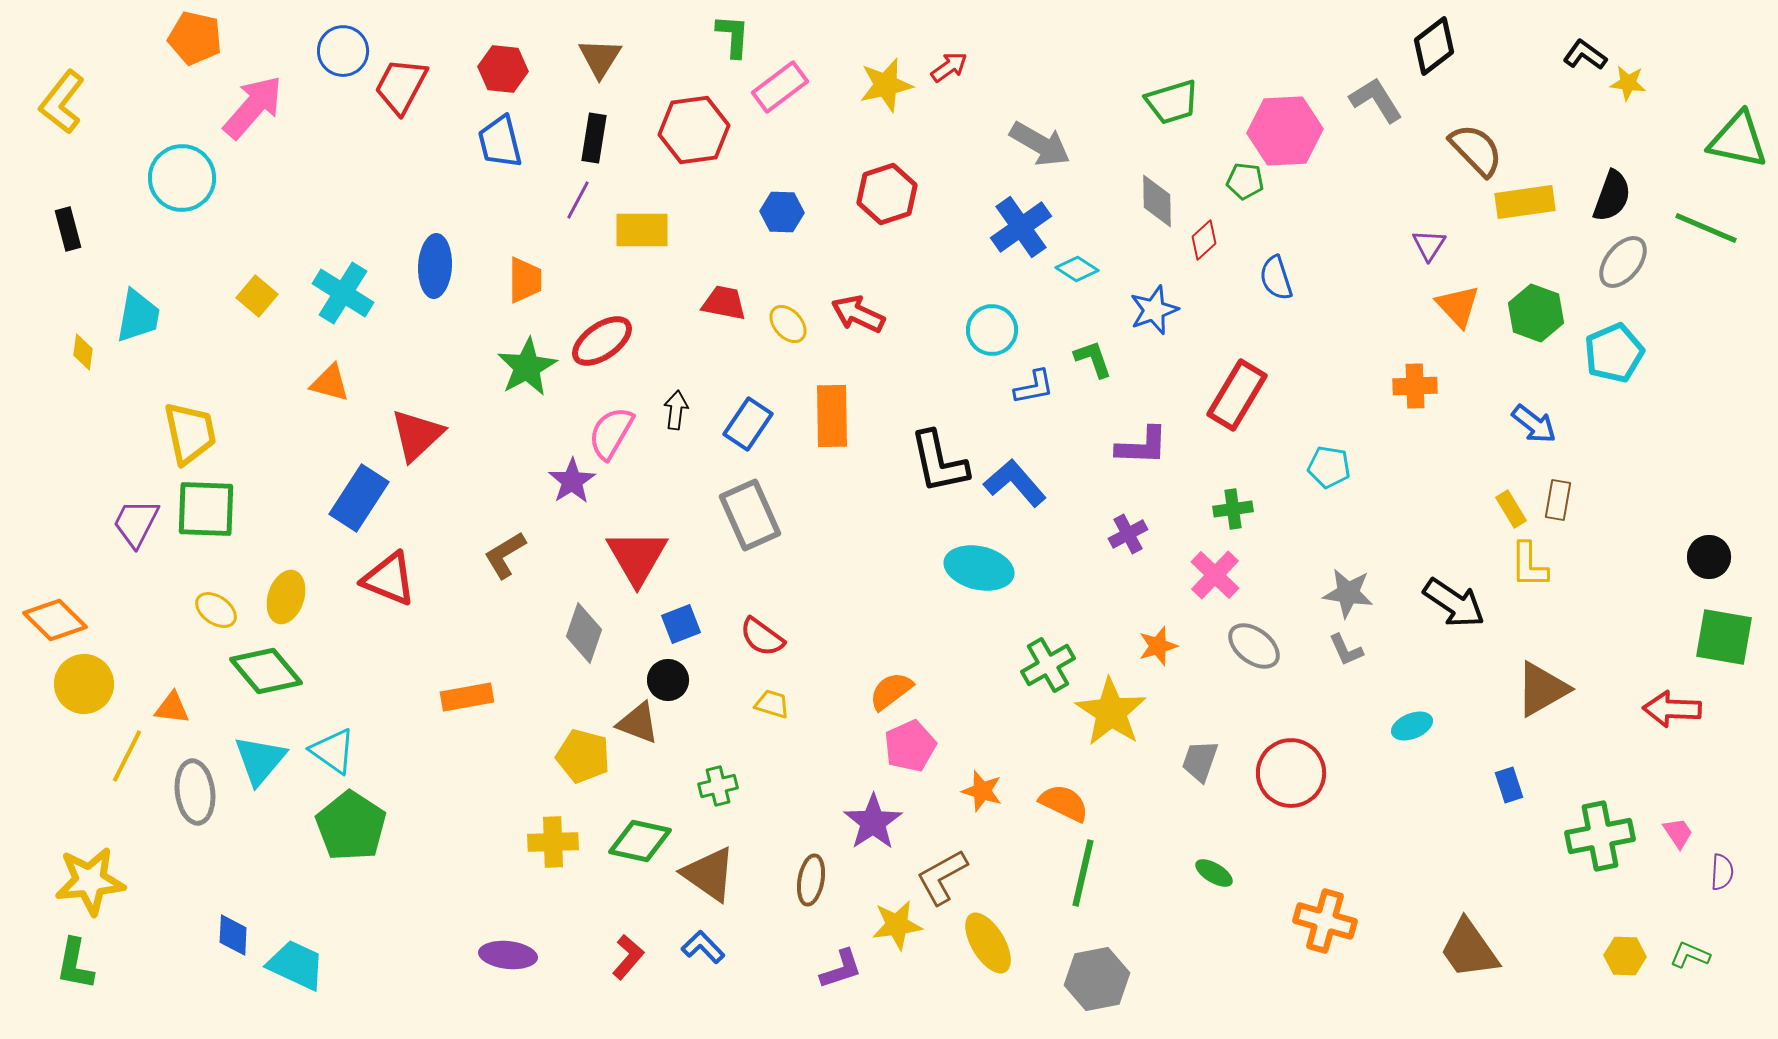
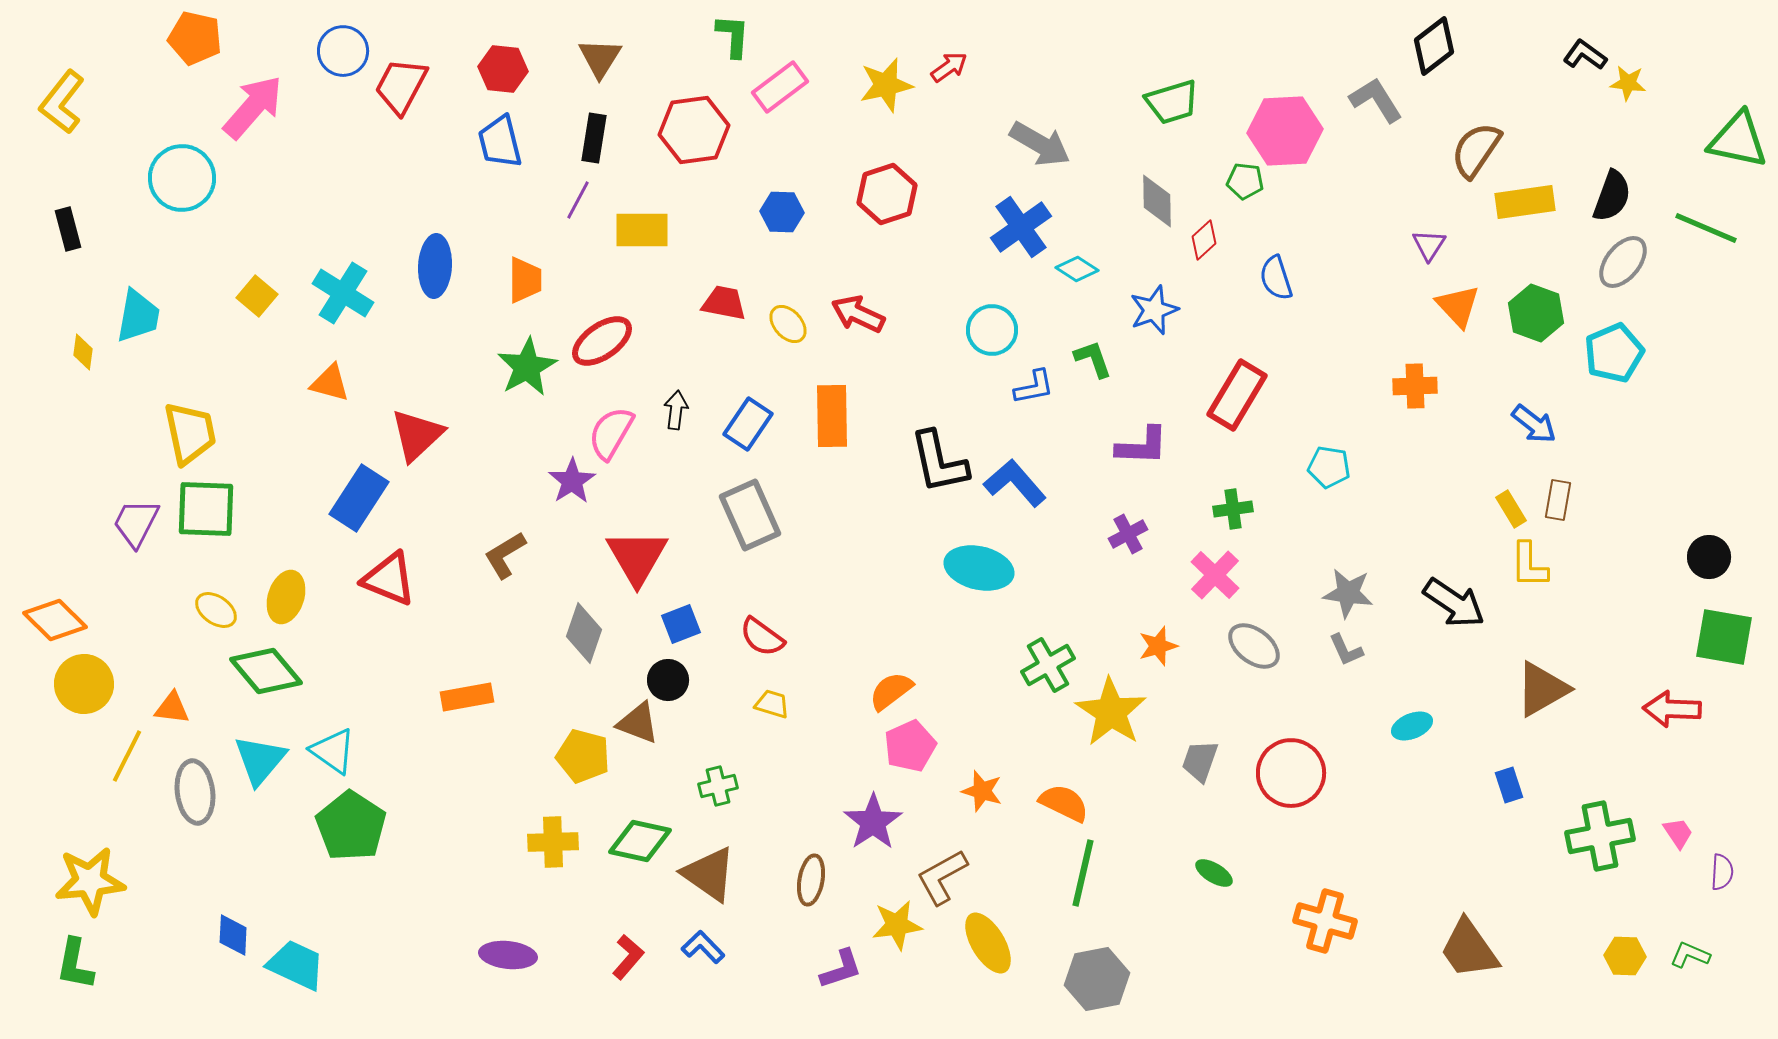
brown semicircle at (1476, 150): rotated 102 degrees counterclockwise
